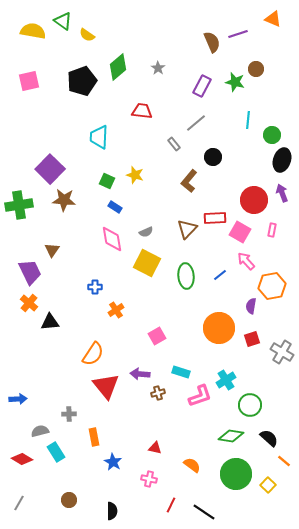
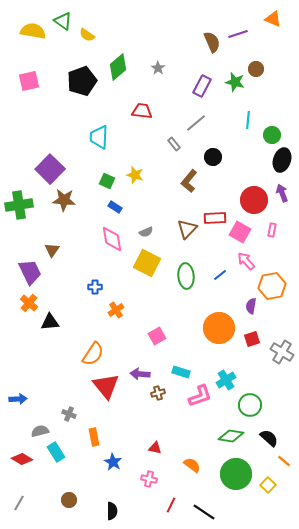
gray cross at (69, 414): rotated 24 degrees clockwise
